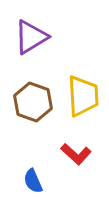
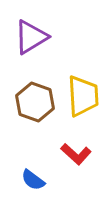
brown hexagon: moved 2 px right
blue semicircle: moved 1 px up; rotated 30 degrees counterclockwise
